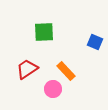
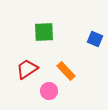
blue square: moved 3 px up
pink circle: moved 4 px left, 2 px down
